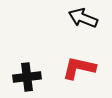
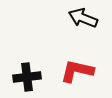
red L-shape: moved 2 px left, 3 px down
